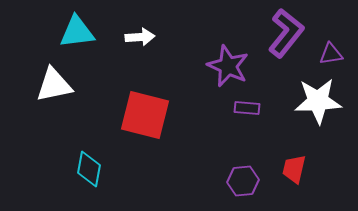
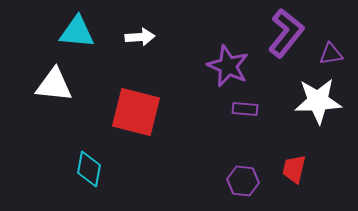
cyan triangle: rotated 12 degrees clockwise
white triangle: rotated 18 degrees clockwise
purple rectangle: moved 2 px left, 1 px down
red square: moved 9 px left, 3 px up
purple hexagon: rotated 12 degrees clockwise
